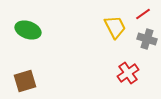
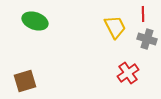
red line: rotated 56 degrees counterclockwise
green ellipse: moved 7 px right, 9 px up
